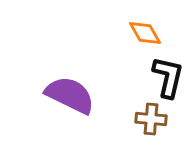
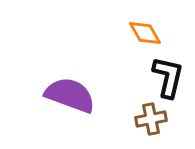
purple semicircle: rotated 6 degrees counterclockwise
brown cross: rotated 16 degrees counterclockwise
